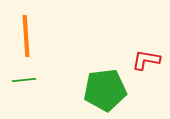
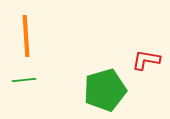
green pentagon: rotated 9 degrees counterclockwise
